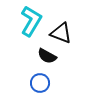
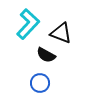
cyan L-shape: moved 3 px left, 3 px down; rotated 12 degrees clockwise
black semicircle: moved 1 px left, 1 px up
